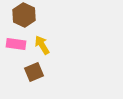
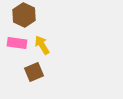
pink rectangle: moved 1 px right, 1 px up
